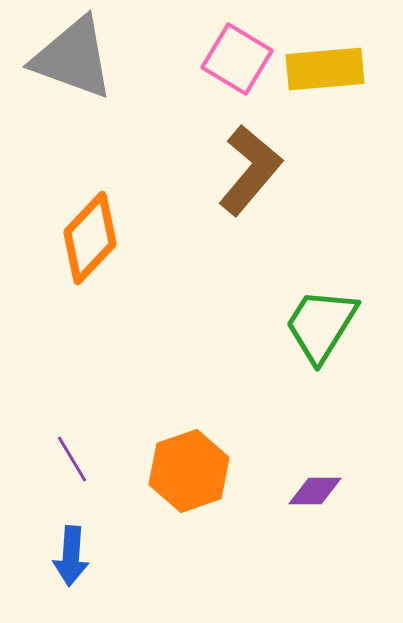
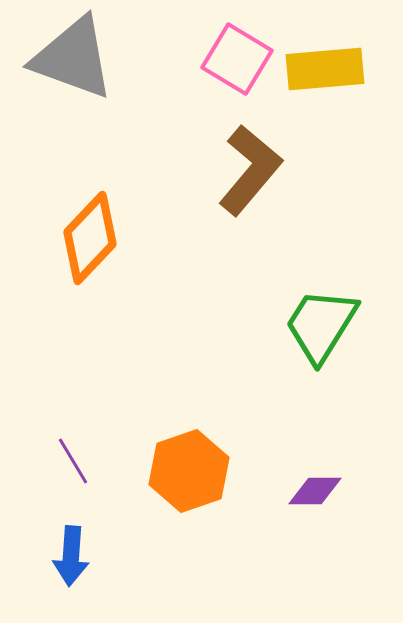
purple line: moved 1 px right, 2 px down
